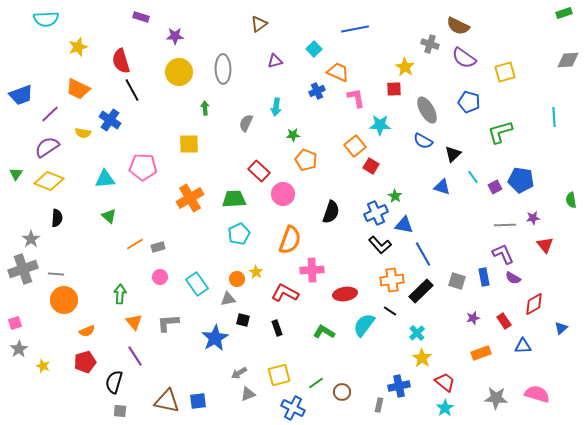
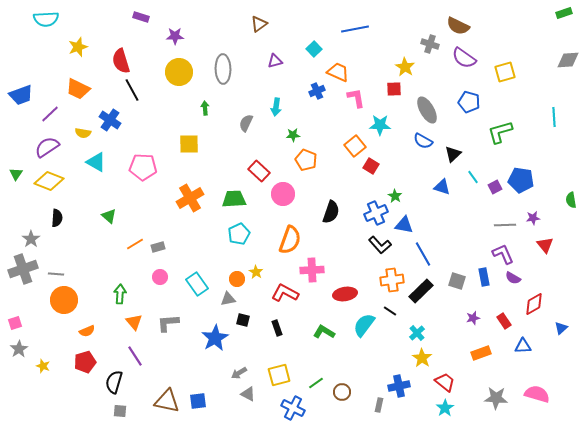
cyan triangle at (105, 179): moved 9 px left, 17 px up; rotated 35 degrees clockwise
gray triangle at (248, 394): rotated 49 degrees clockwise
